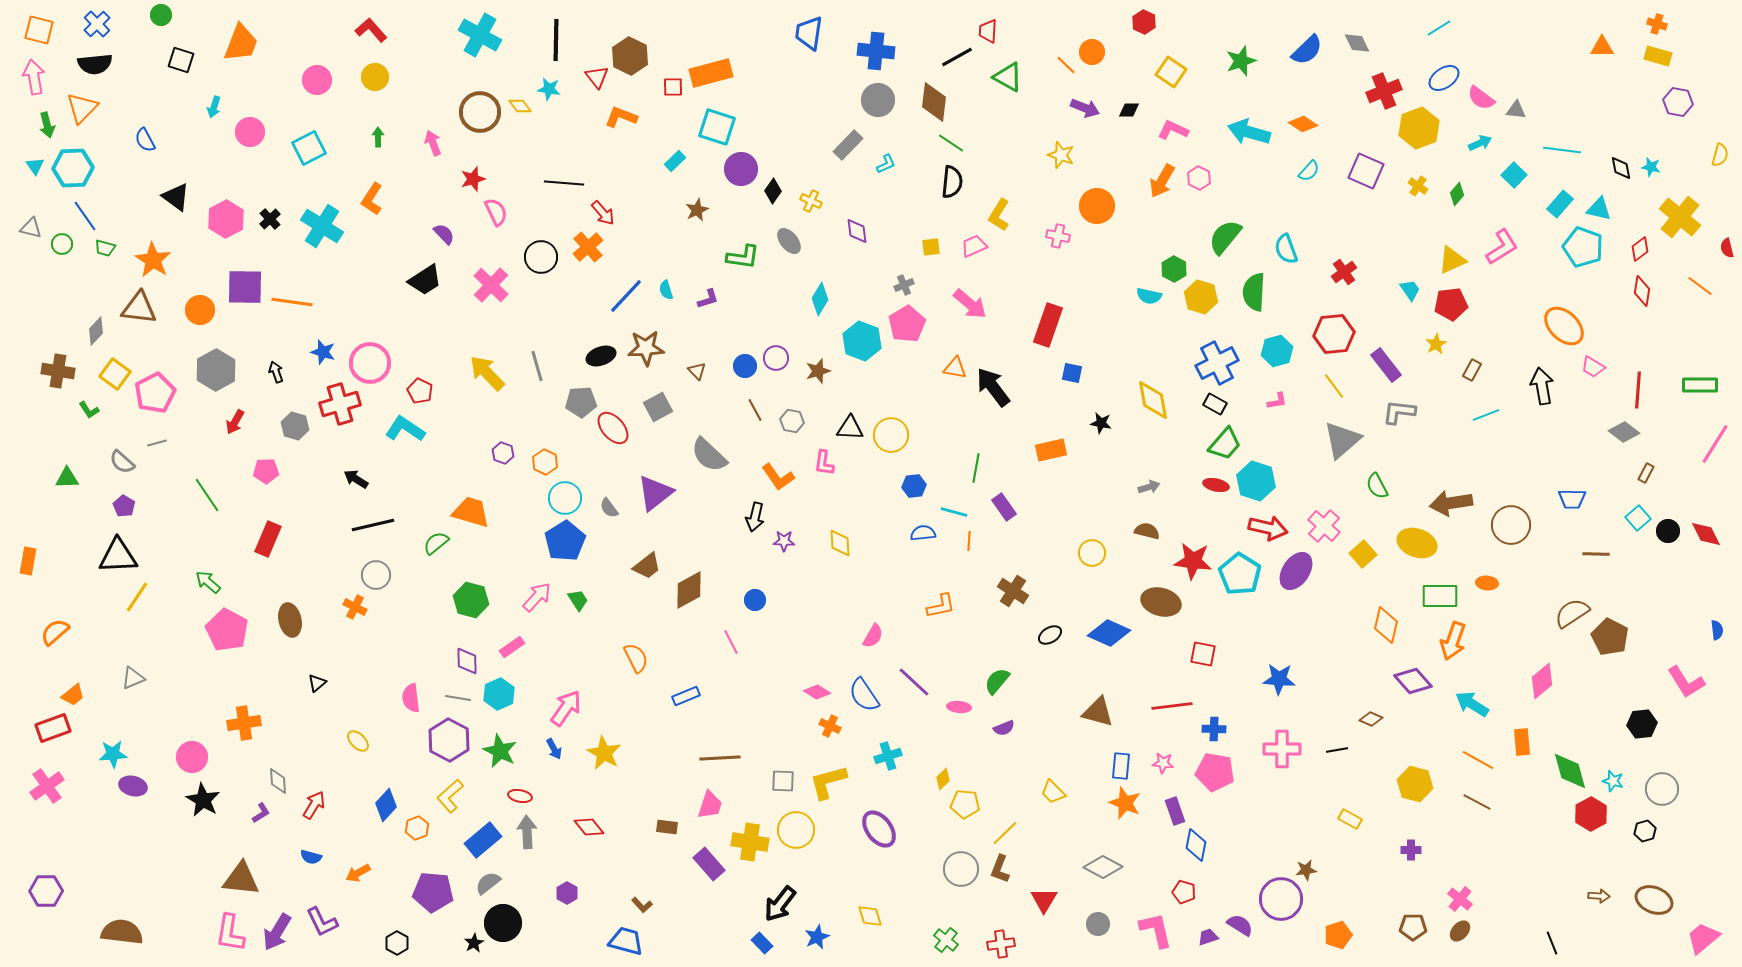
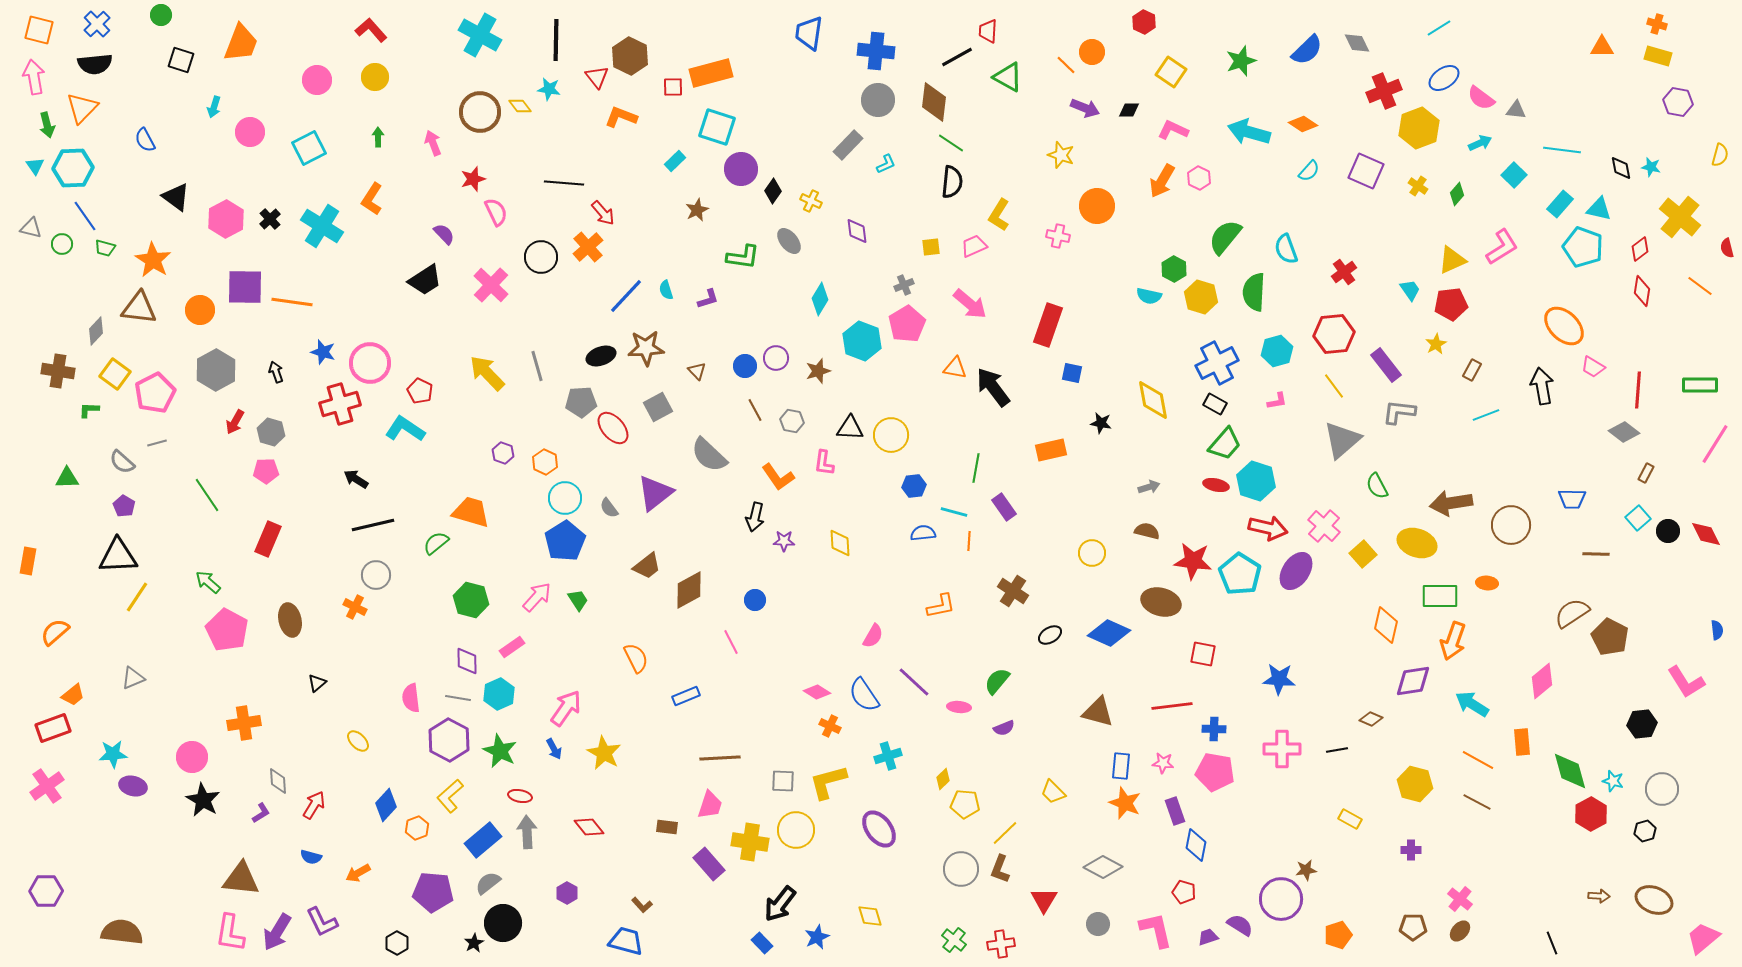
green L-shape at (89, 410): rotated 125 degrees clockwise
gray hexagon at (295, 426): moved 24 px left, 6 px down
purple diamond at (1413, 681): rotated 57 degrees counterclockwise
green cross at (946, 940): moved 8 px right
